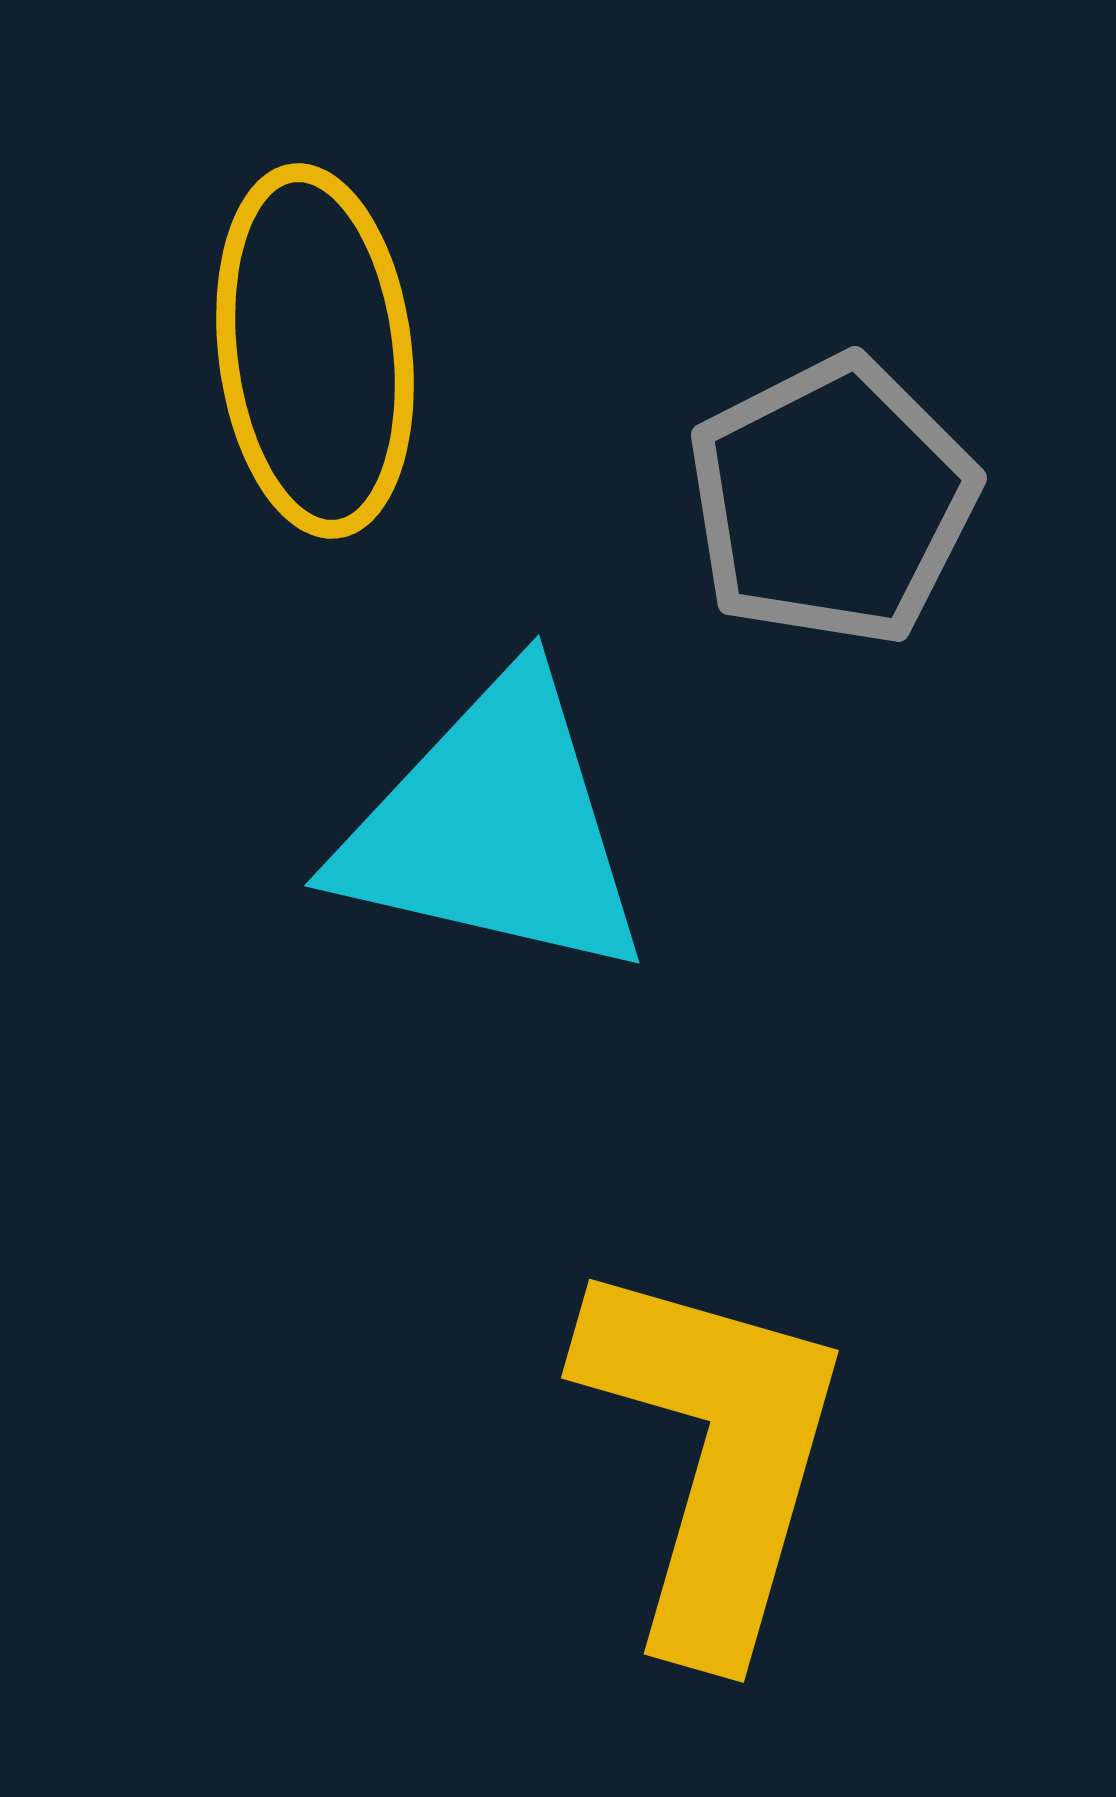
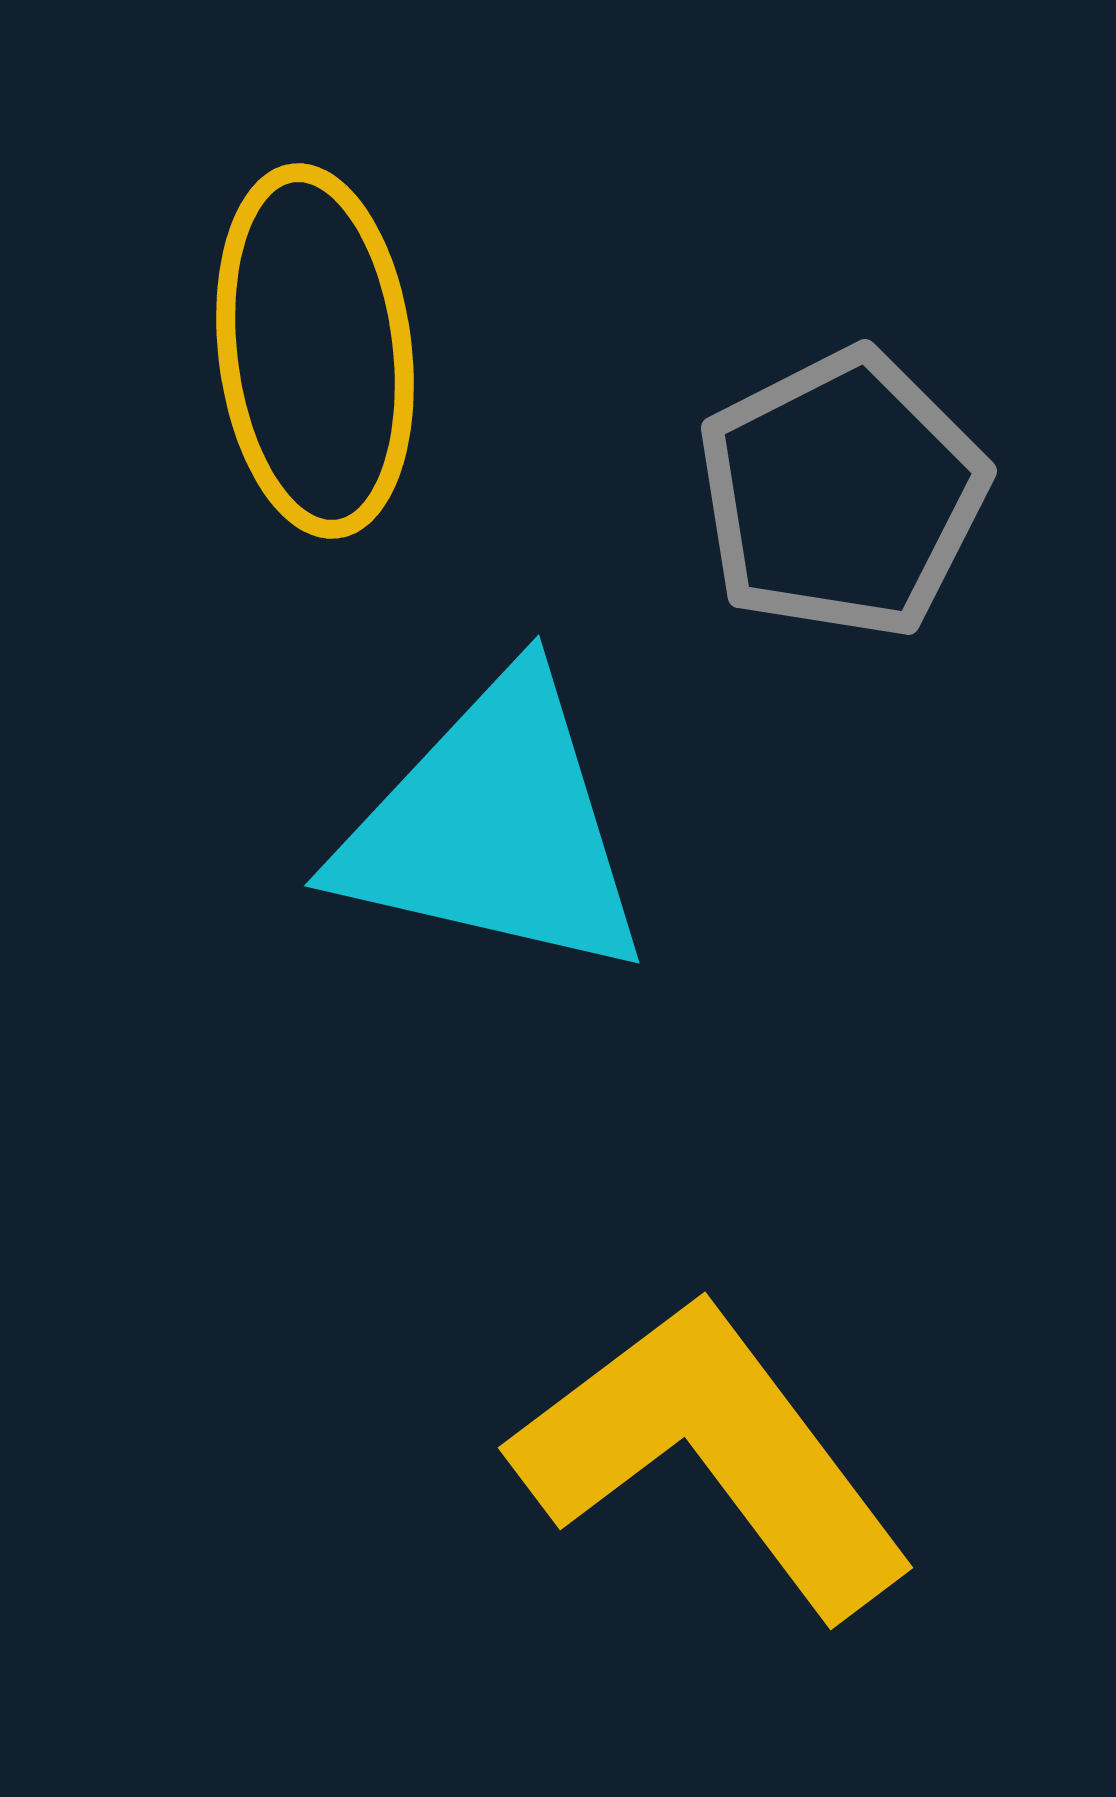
gray pentagon: moved 10 px right, 7 px up
yellow L-shape: rotated 53 degrees counterclockwise
